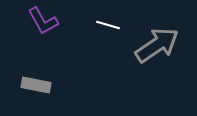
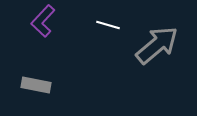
purple L-shape: rotated 72 degrees clockwise
gray arrow: rotated 6 degrees counterclockwise
